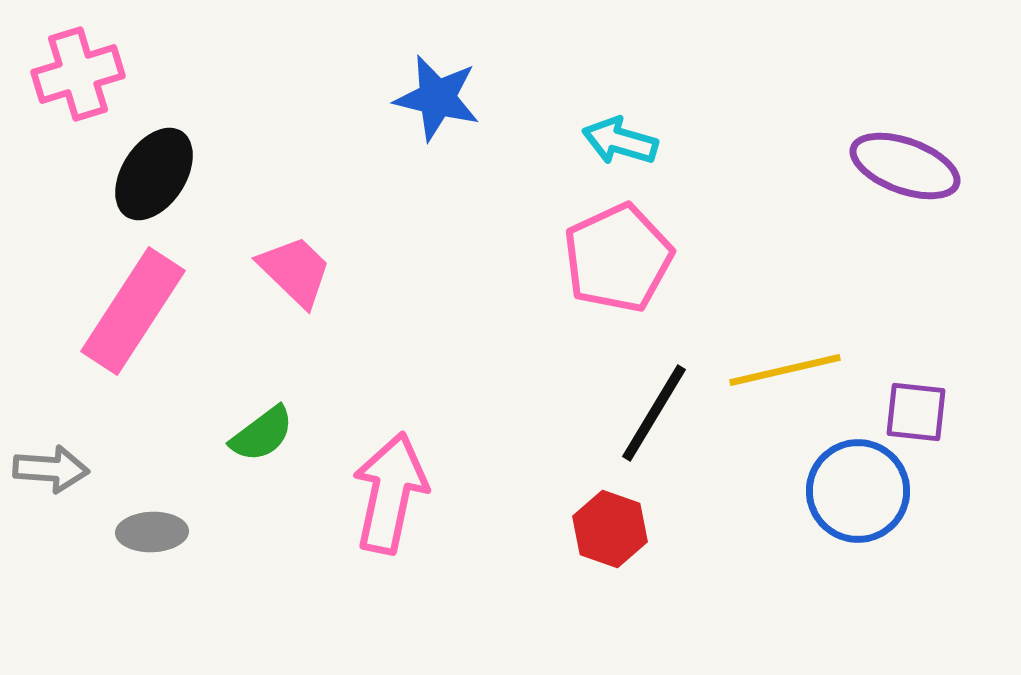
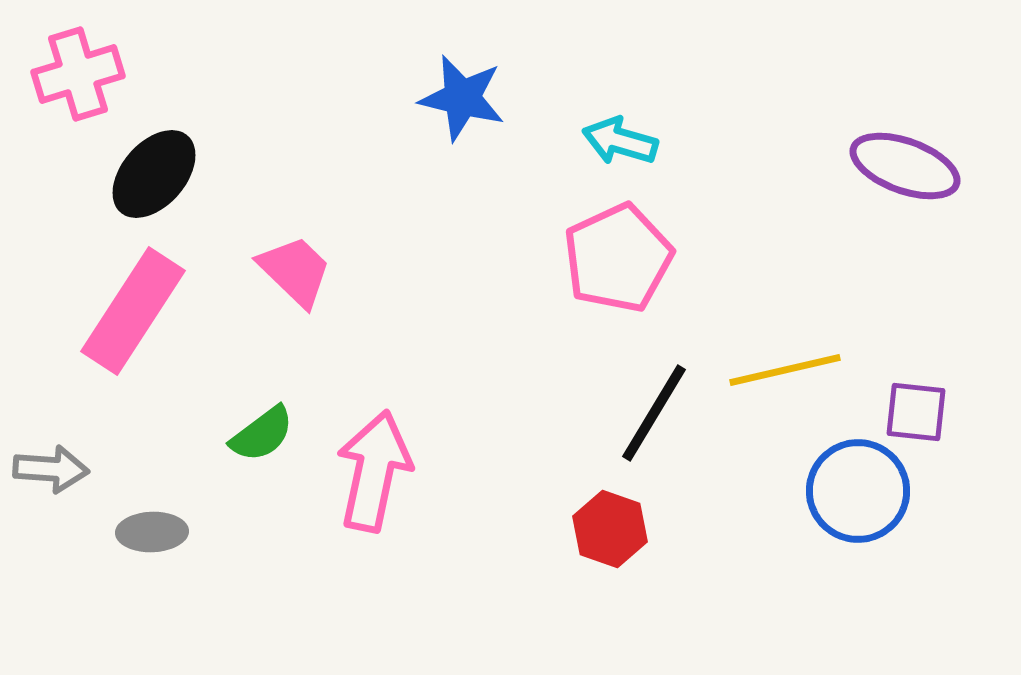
blue star: moved 25 px right
black ellipse: rotated 8 degrees clockwise
pink arrow: moved 16 px left, 22 px up
